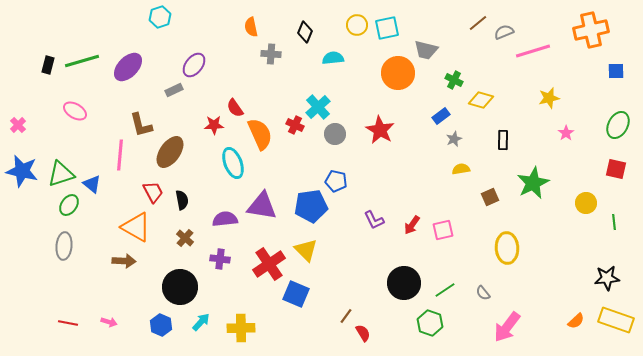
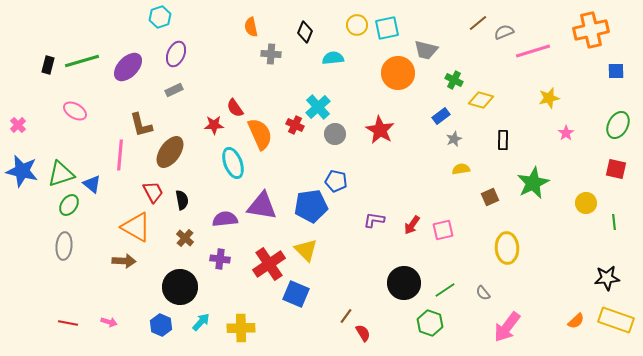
purple ellipse at (194, 65): moved 18 px left, 11 px up; rotated 15 degrees counterclockwise
purple L-shape at (374, 220): rotated 125 degrees clockwise
